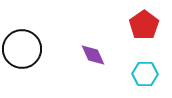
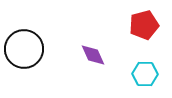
red pentagon: rotated 20 degrees clockwise
black circle: moved 2 px right
